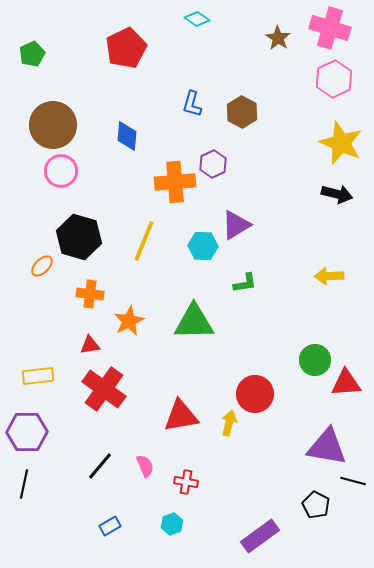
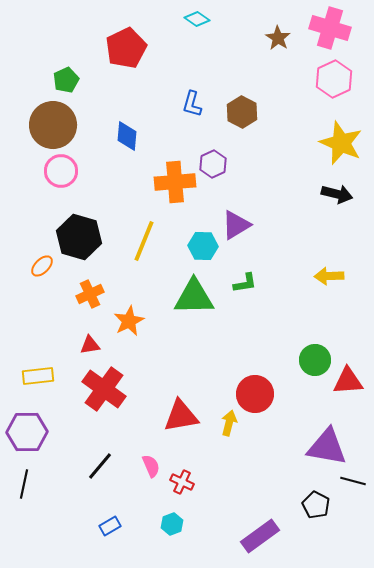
green pentagon at (32, 54): moved 34 px right, 26 px down
orange cross at (90, 294): rotated 32 degrees counterclockwise
green triangle at (194, 322): moved 25 px up
red triangle at (346, 383): moved 2 px right, 2 px up
pink semicircle at (145, 466): moved 6 px right
red cross at (186, 482): moved 4 px left; rotated 15 degrees clockwise
